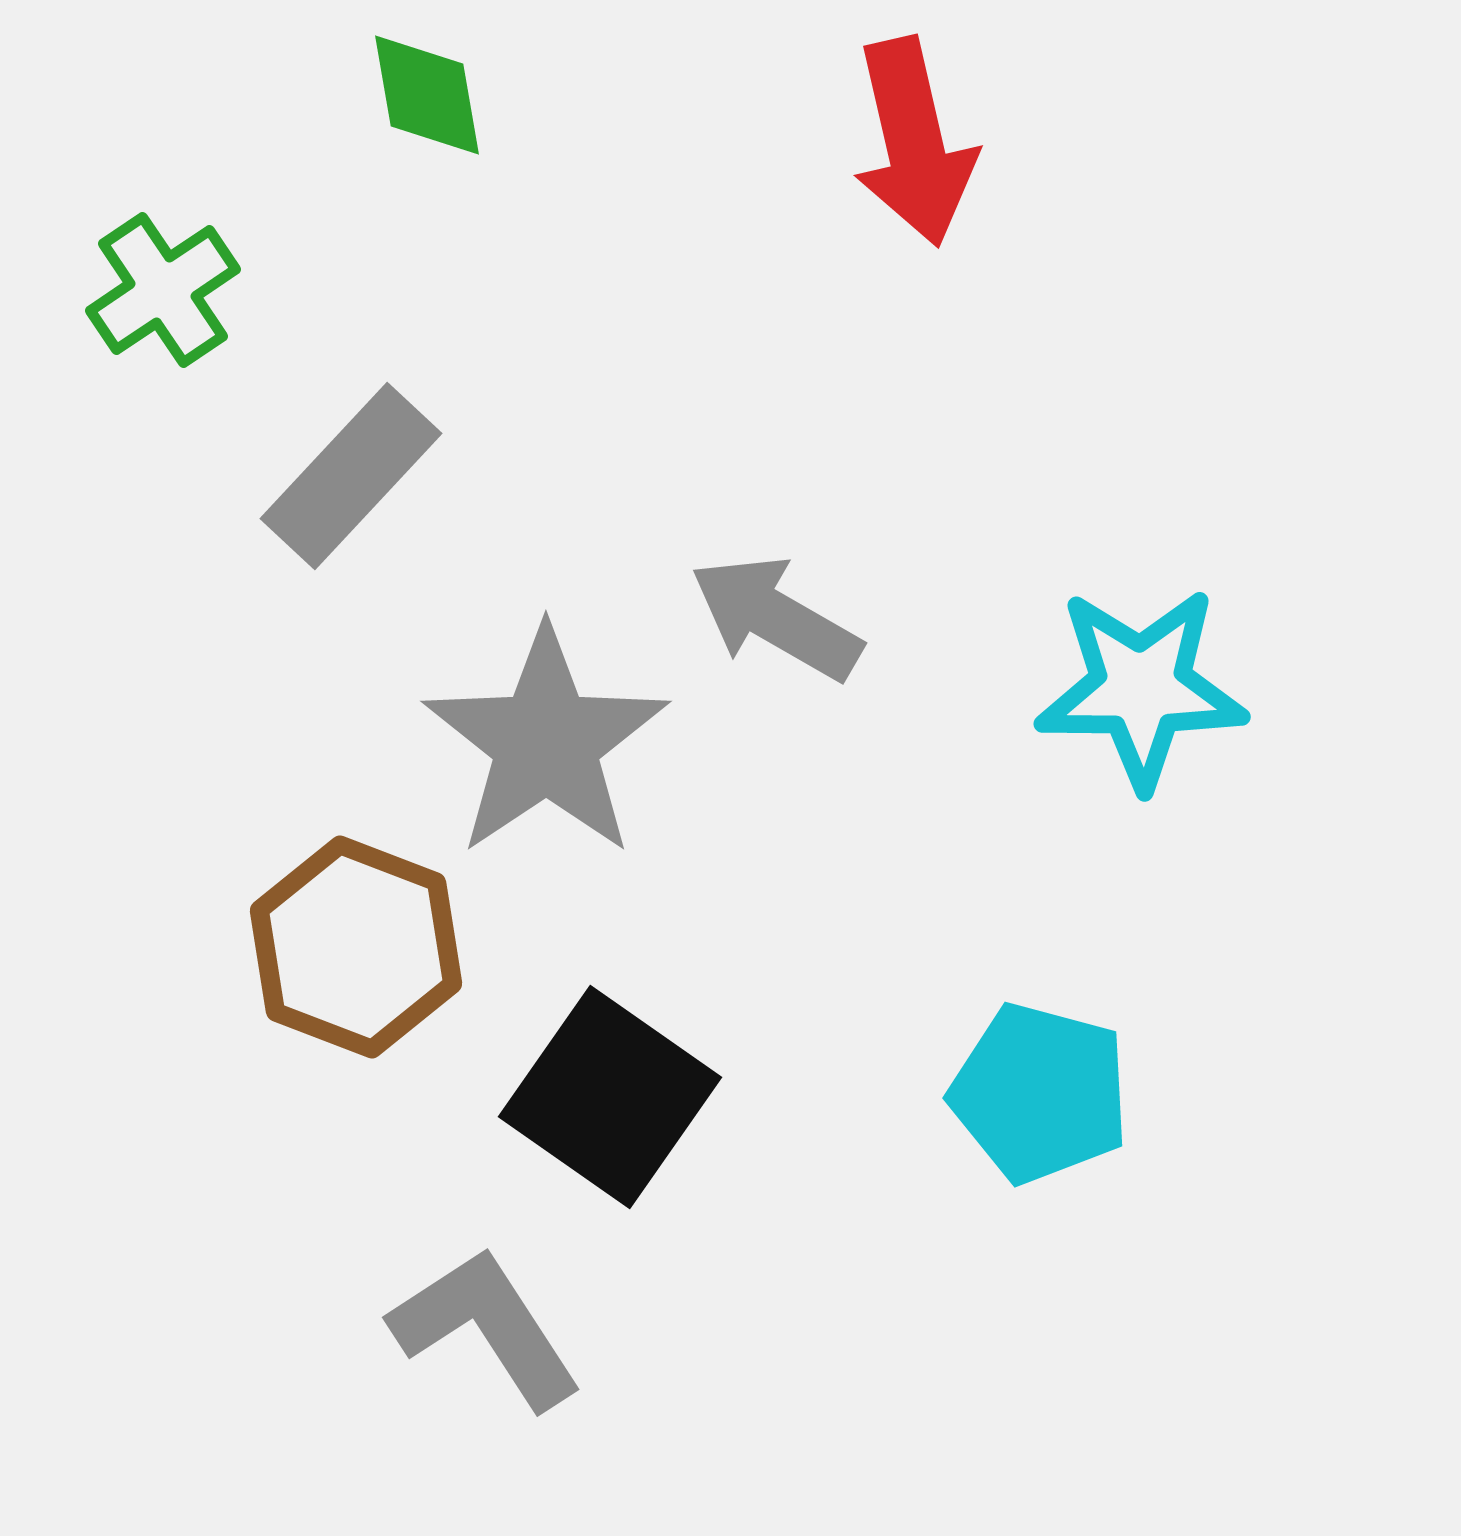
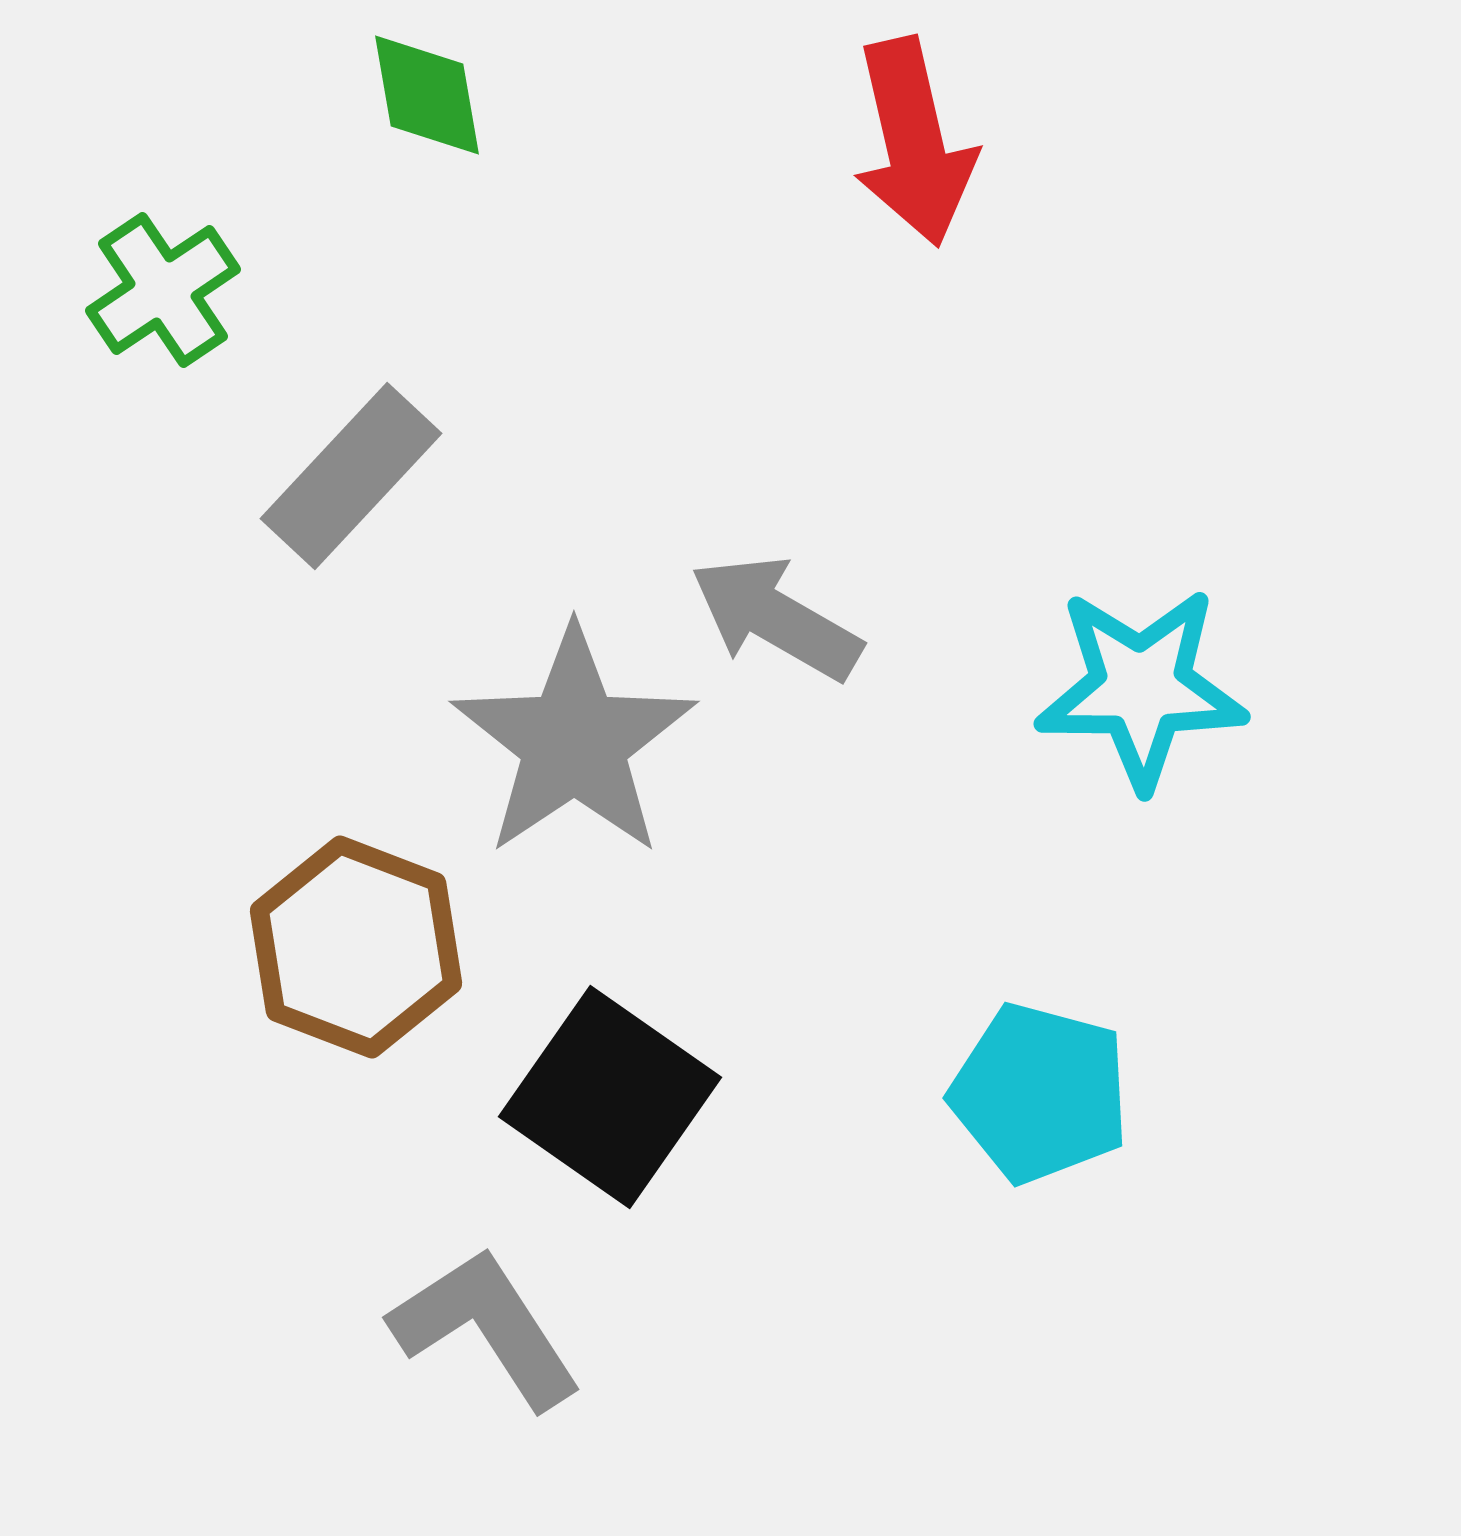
gray star: moved 28 px right
